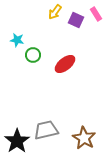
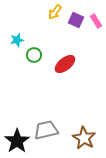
pink rectangle: moved 7 px down
cyan star: rotated 24 degrees counterclockwise
green circle: moved 1 px right
